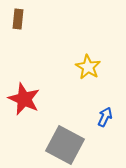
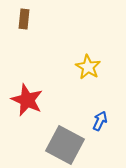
brown rectangle: moved 6 px right
red star: moved 3 px right, 1 px down
blue arrow: moved 5 px left, 4 px down
